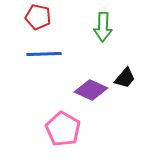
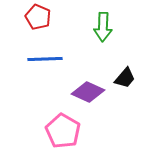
red pentagon: rotated 10 degrees clockwise
blue line: moved 1 px right, 5 px down
purple diamond: moved 3 px left, 2 px down
pink pentagon: moved 2 px down
